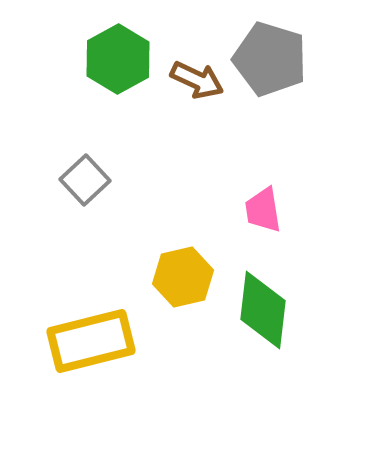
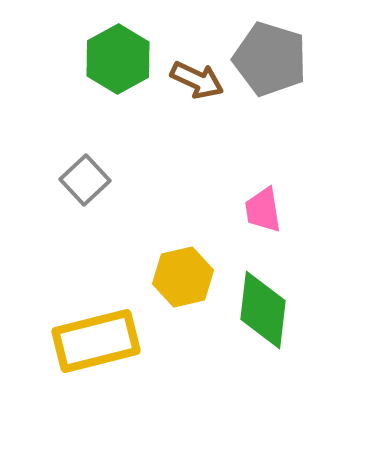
yellow rectangle: moved 5 px right
